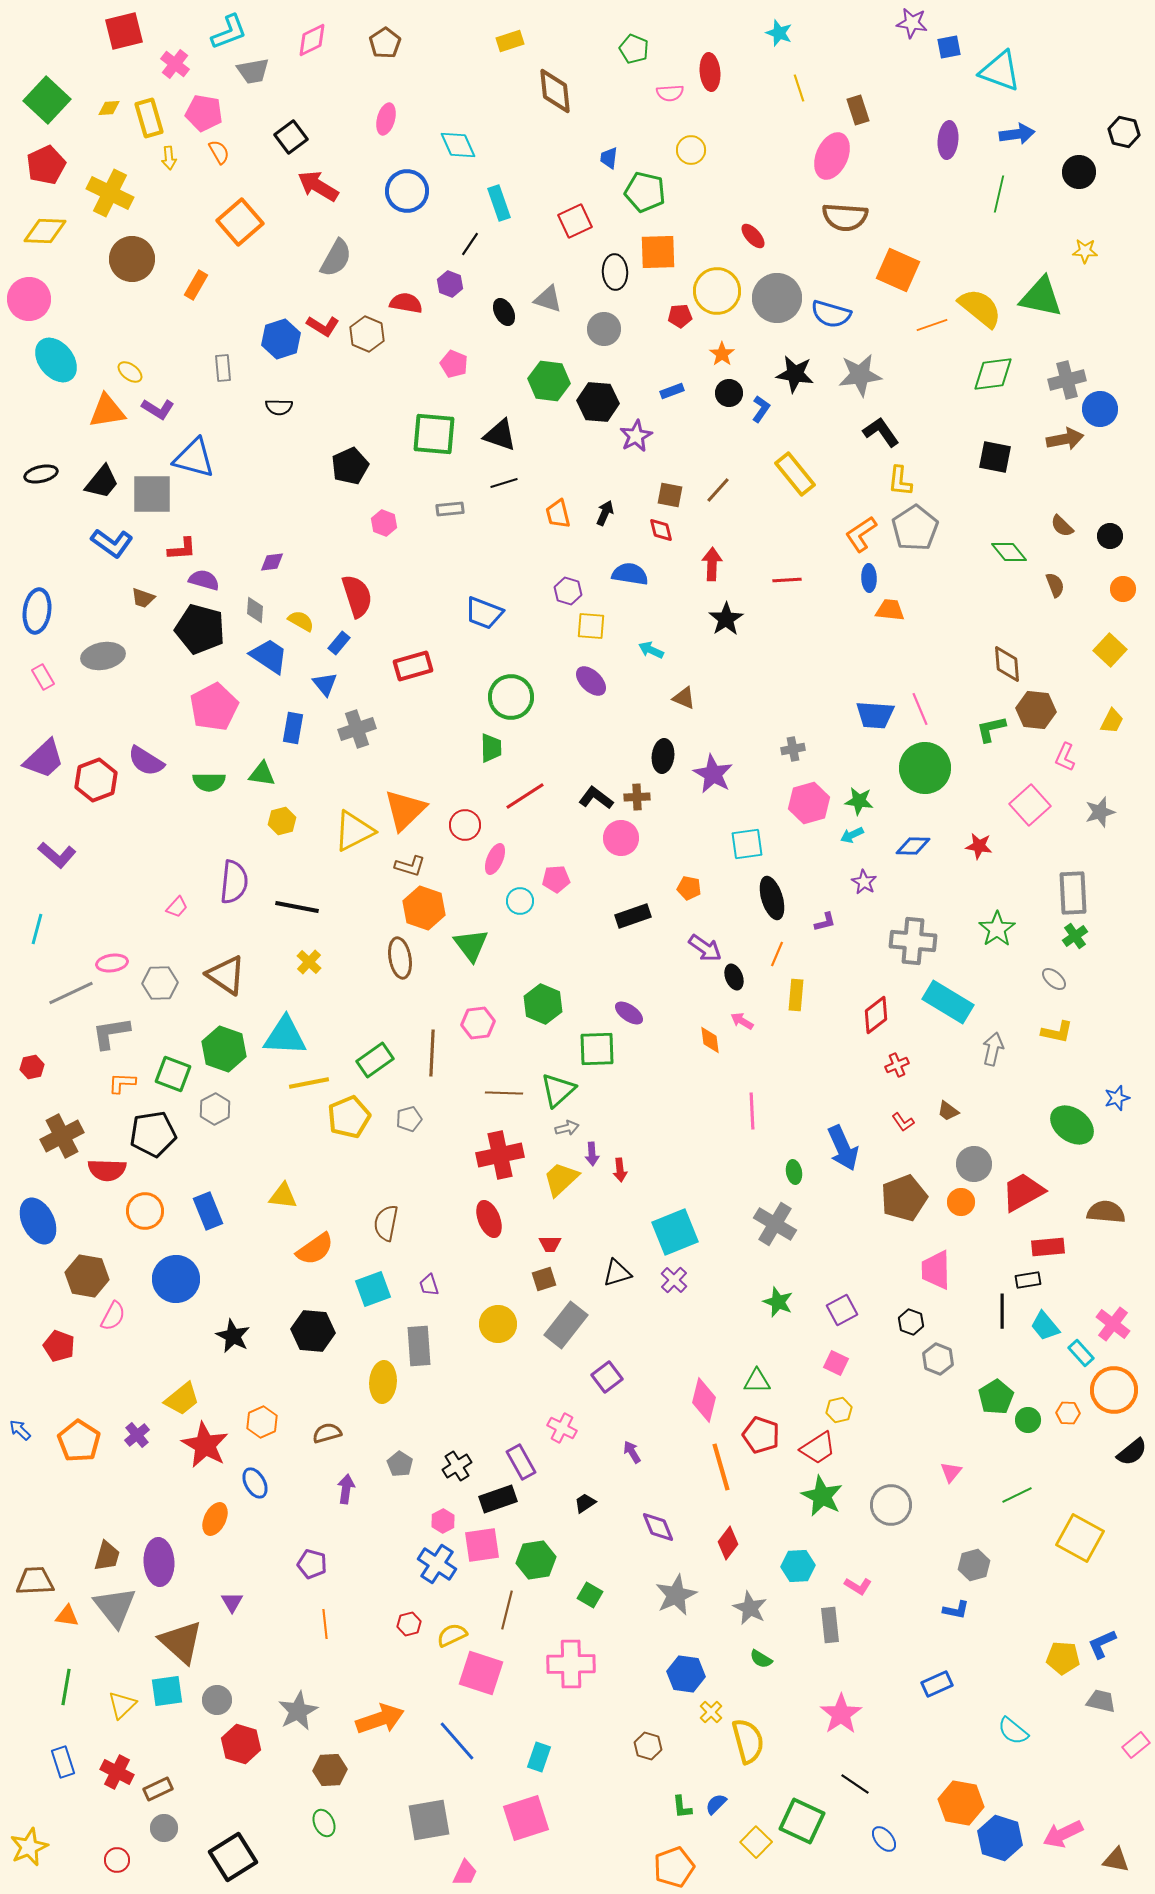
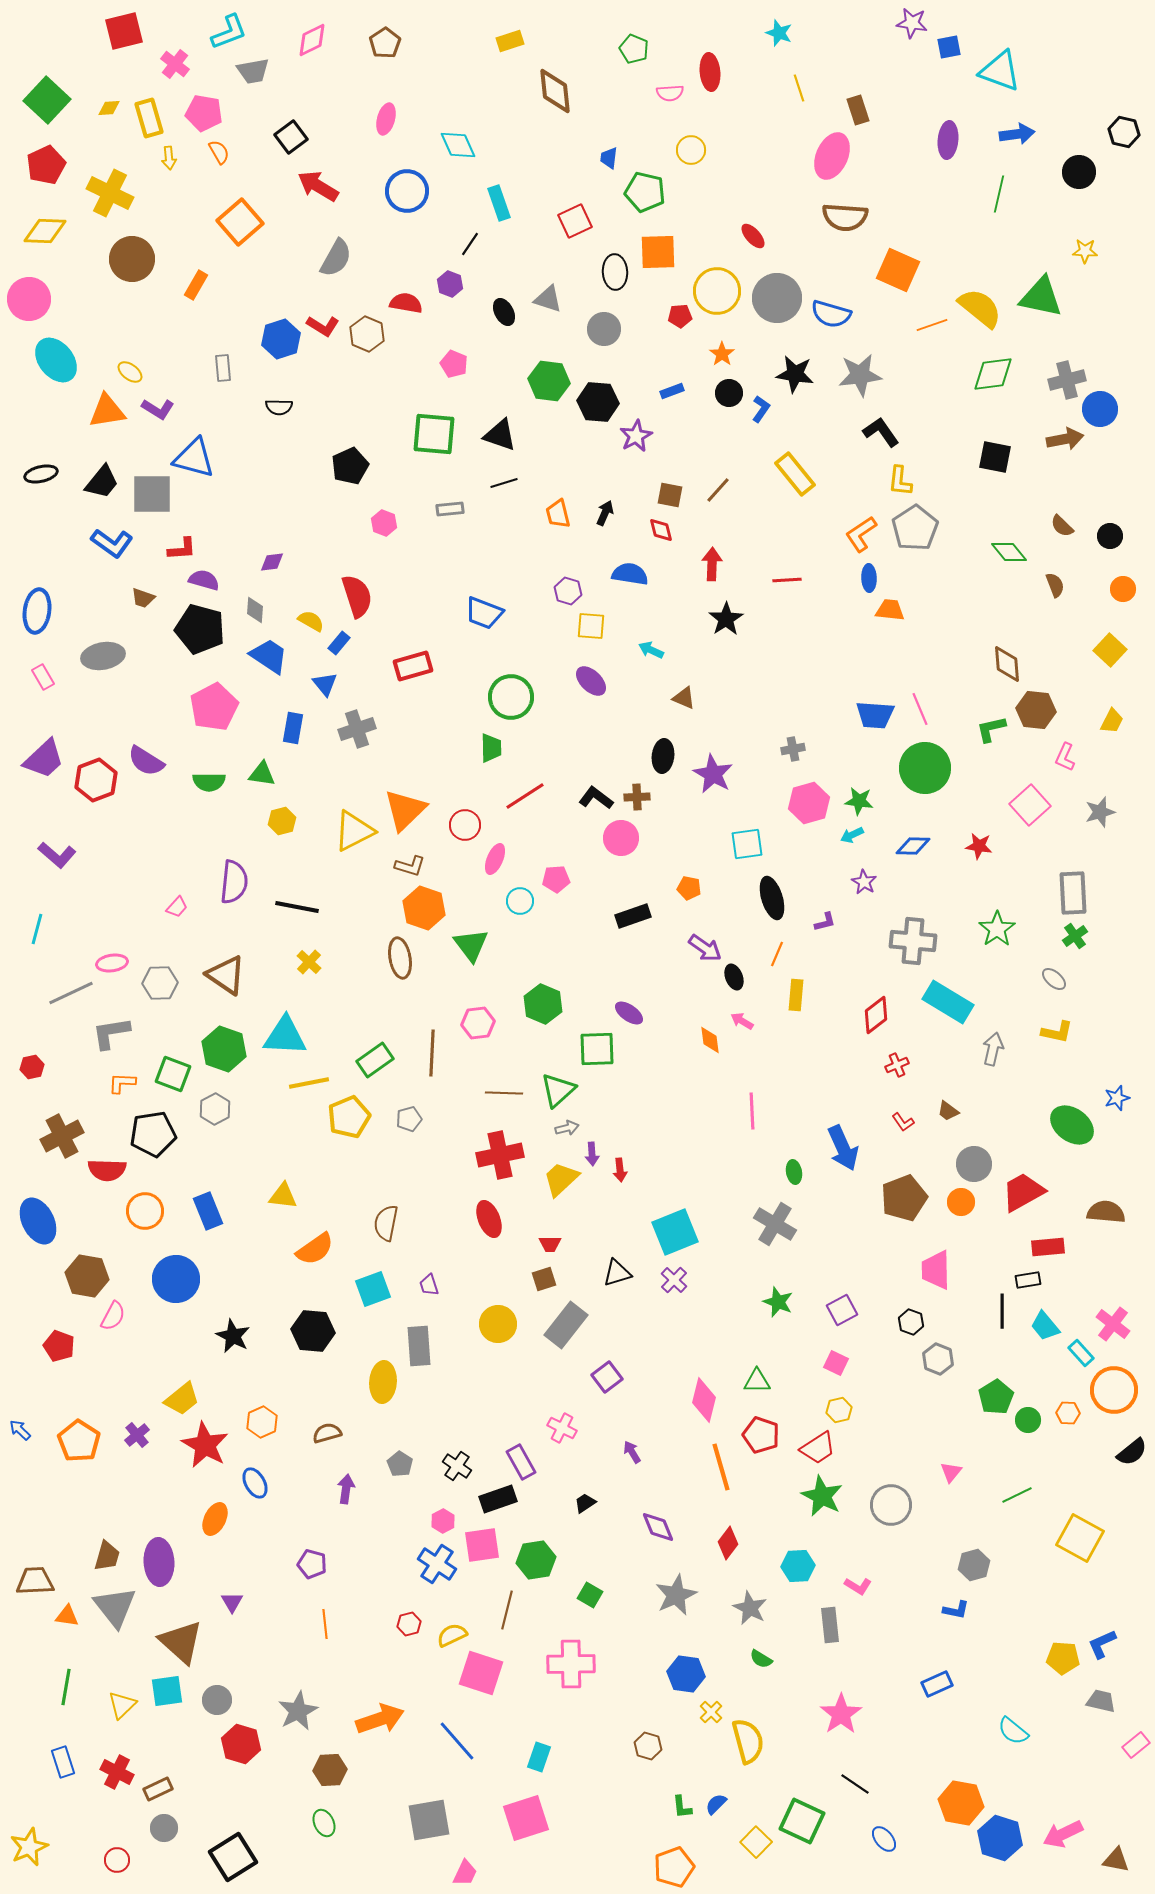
yellow semicircle at (301, 621): moved 10 px right
black cross at (457, 1466): rotated 24 degrees counterclockwise
